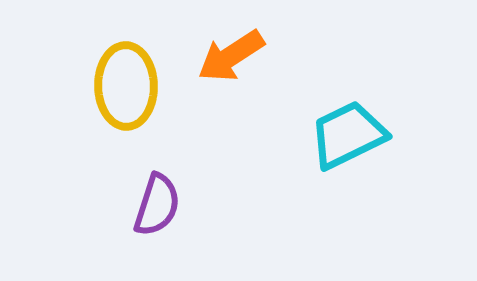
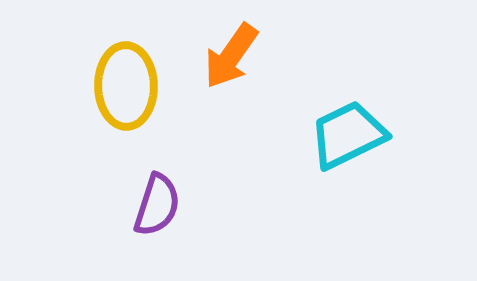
orange arrow: rotated 22 degrees counterclockwise
